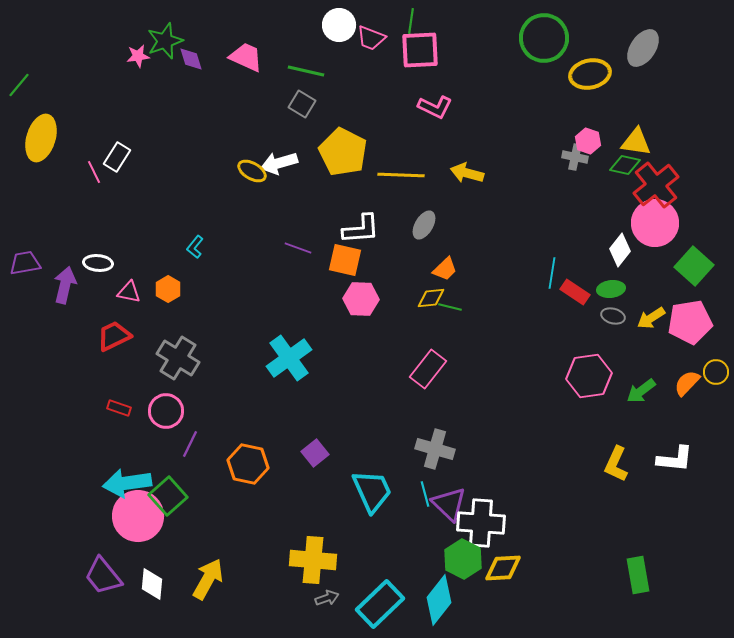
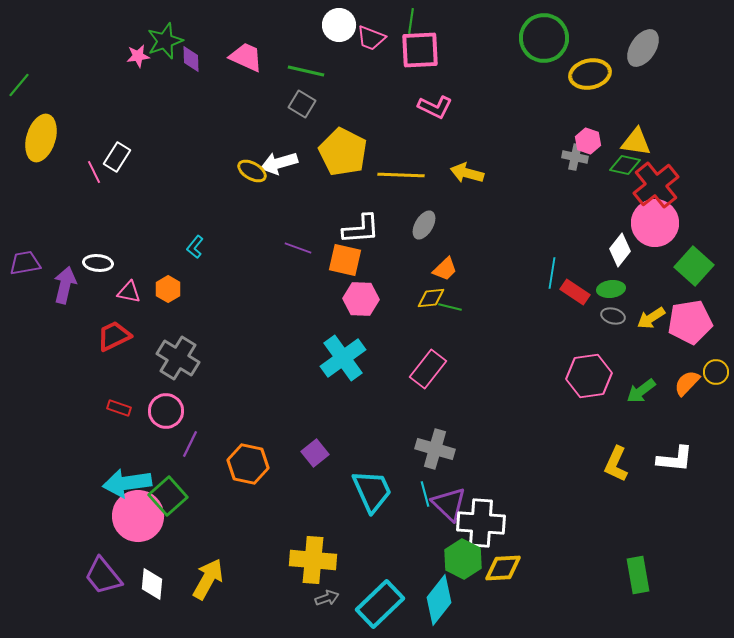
purple diamond at (191, 59): rotated 16 degrees clockwise
cyan cross at (289, 358): moved 54 px right
